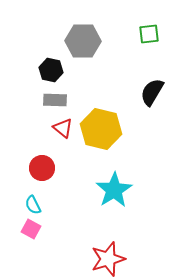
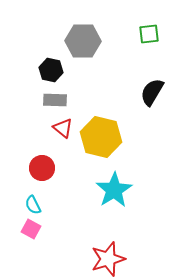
yellow hexagon: moved 8 px down
